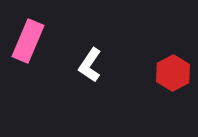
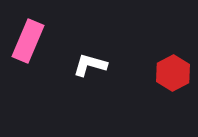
white L-shape: rotated 72 degrees clockwise
